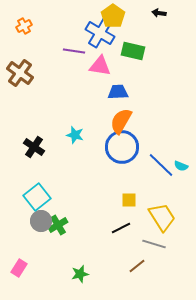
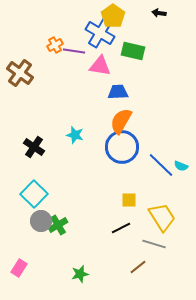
orange cross: moved 31 px right, 19 px down
cyan square: moved 3 px left, 3 px up; rotated 8 degrees counterclockwise
brown line: moved 1 px right, 1 px down
